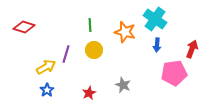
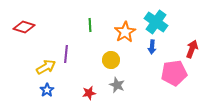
cyan cross: moved 1 px right, 3 px down
orange star: rotated 25 degrees clockwise
blue arrow: moved 5 px left, 2 px down
yellow circle: moved 17 px right, 10 px down
purple line: rotated 12 degrees counterclockwise
gray star: moved 6 px left
red star: rotated 16 degrees clockwise
